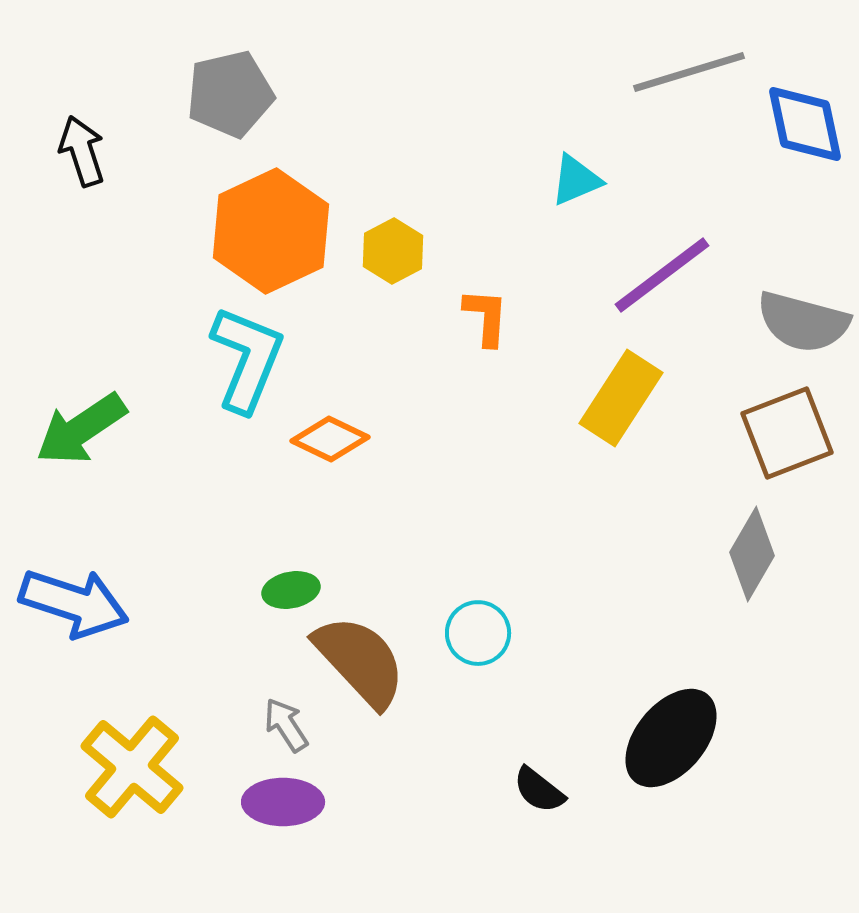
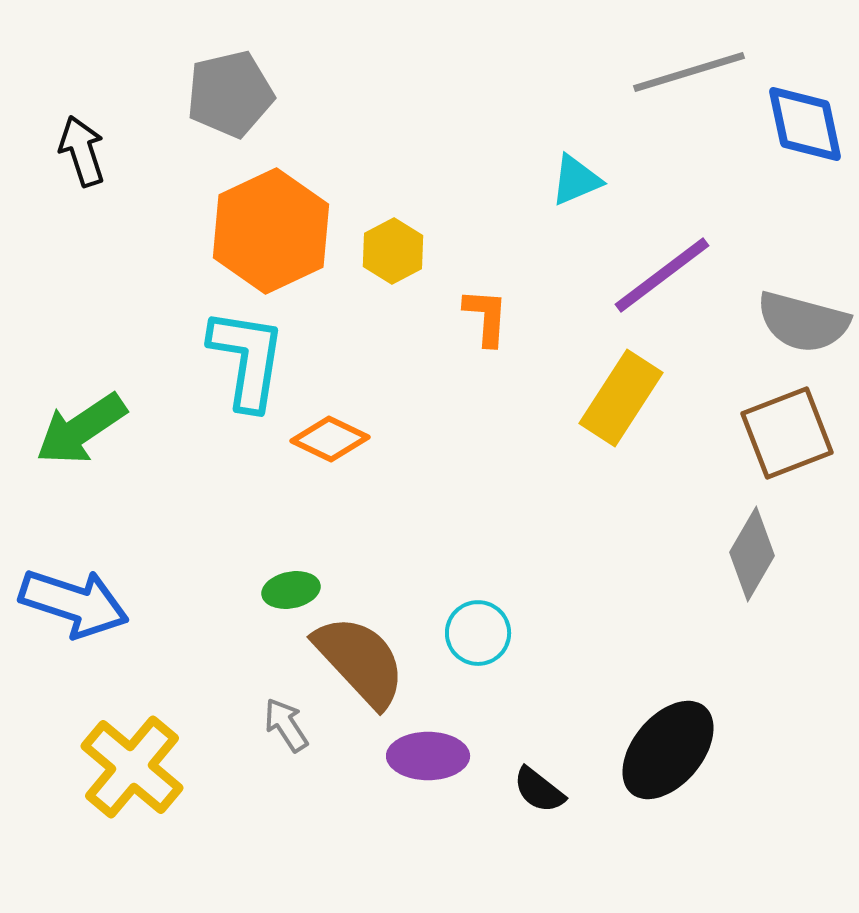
cyan L-shape: rotated 13 degrees counterclockwise
black ellipse: moved 3 px left, 12 px down
purple ellipse: moved 145 px right, 46 px up
